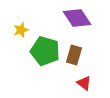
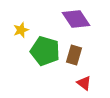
purple diamond: moved 1 px left, 1 px down
